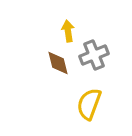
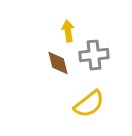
gray cross: rotated 16 degrees clockwise
yellow semicircle: rotated 148 degrees counterclockwise
